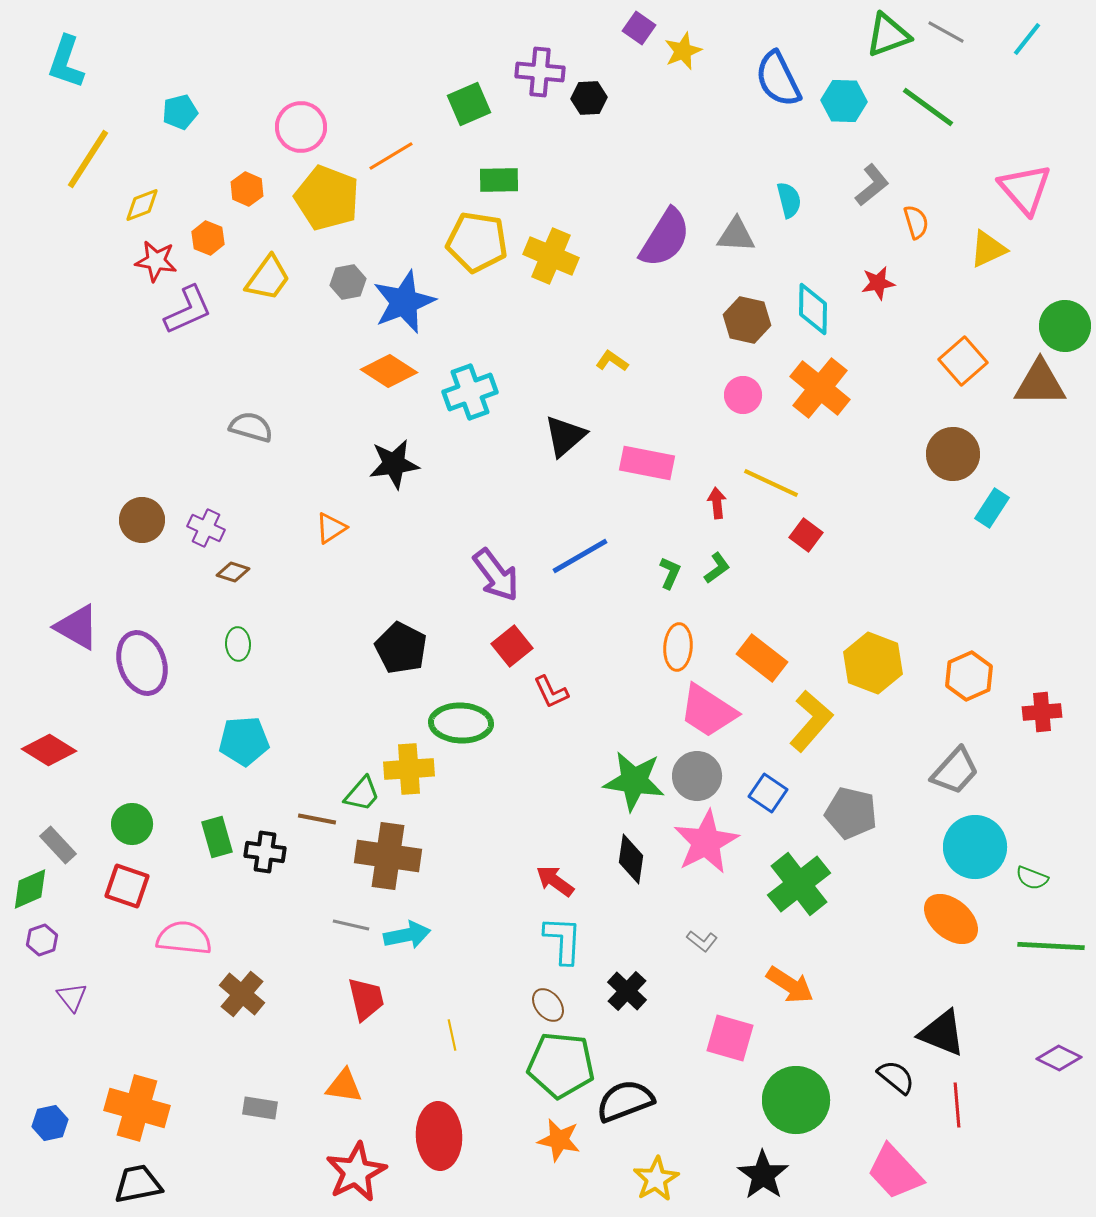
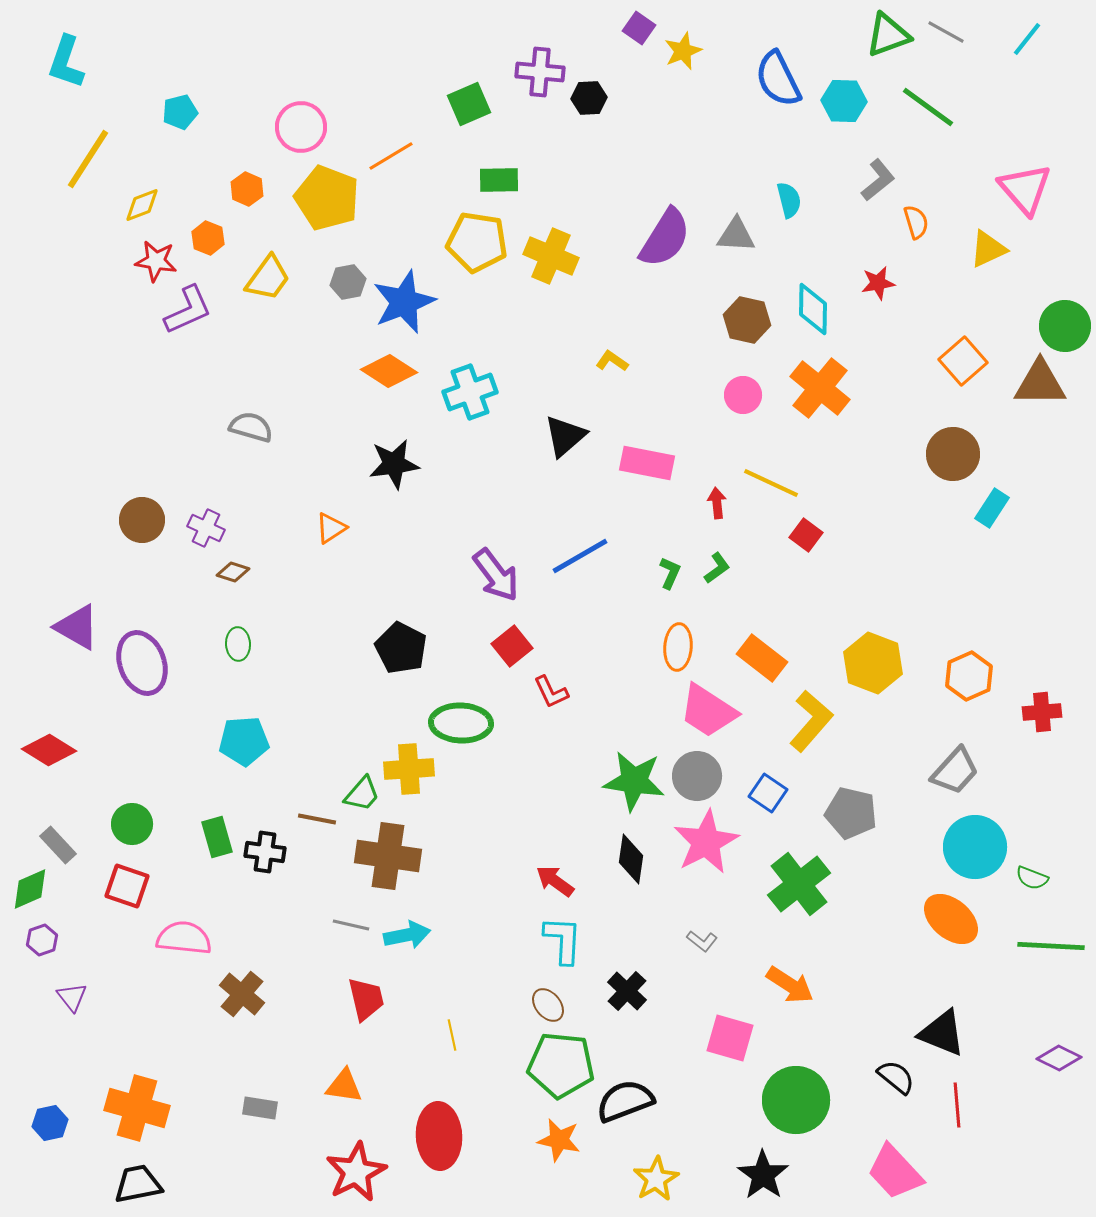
gray L-shape at (872, 185): moved 6 px right, 5 px up
